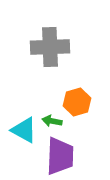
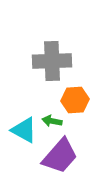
gray cross: moved 2 px right, 14 px down
orange hexagon: moved 2 px left, 2 px up; rotated 12 degrees clockwise
purple trapezoid: rotated 39 degrees clockwise
